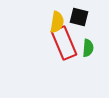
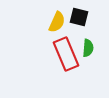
yellow semicircle: rotated 15 degrees clockwise
red rectangle: moved 2 px right, 11 px down
